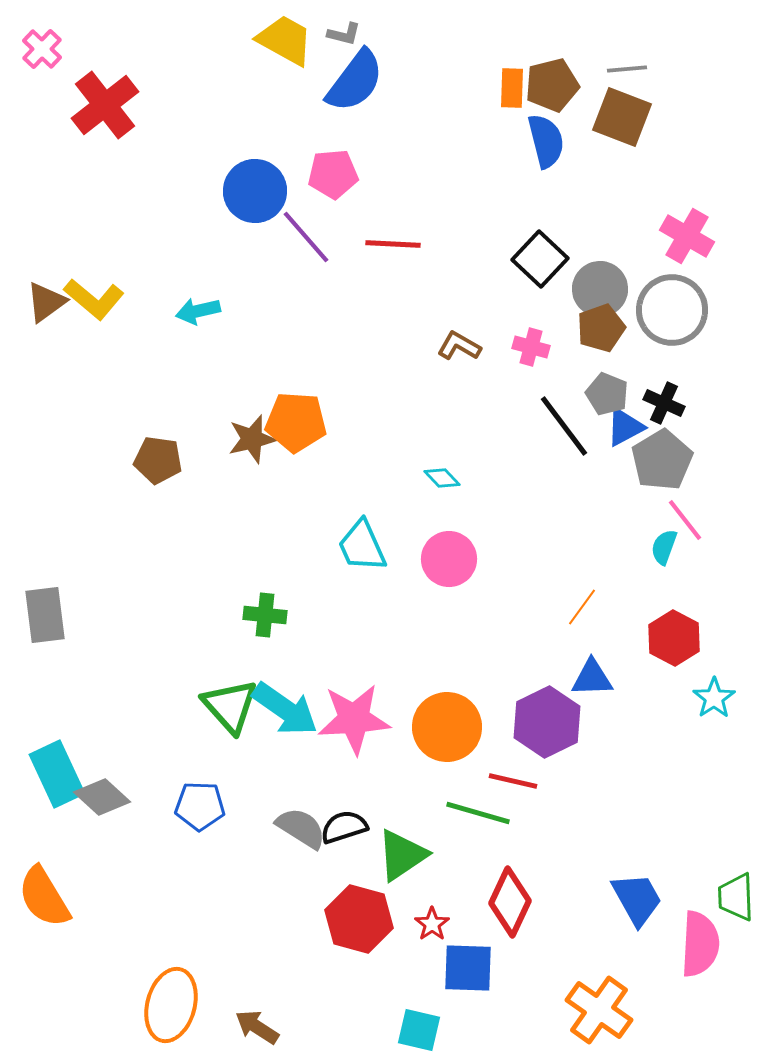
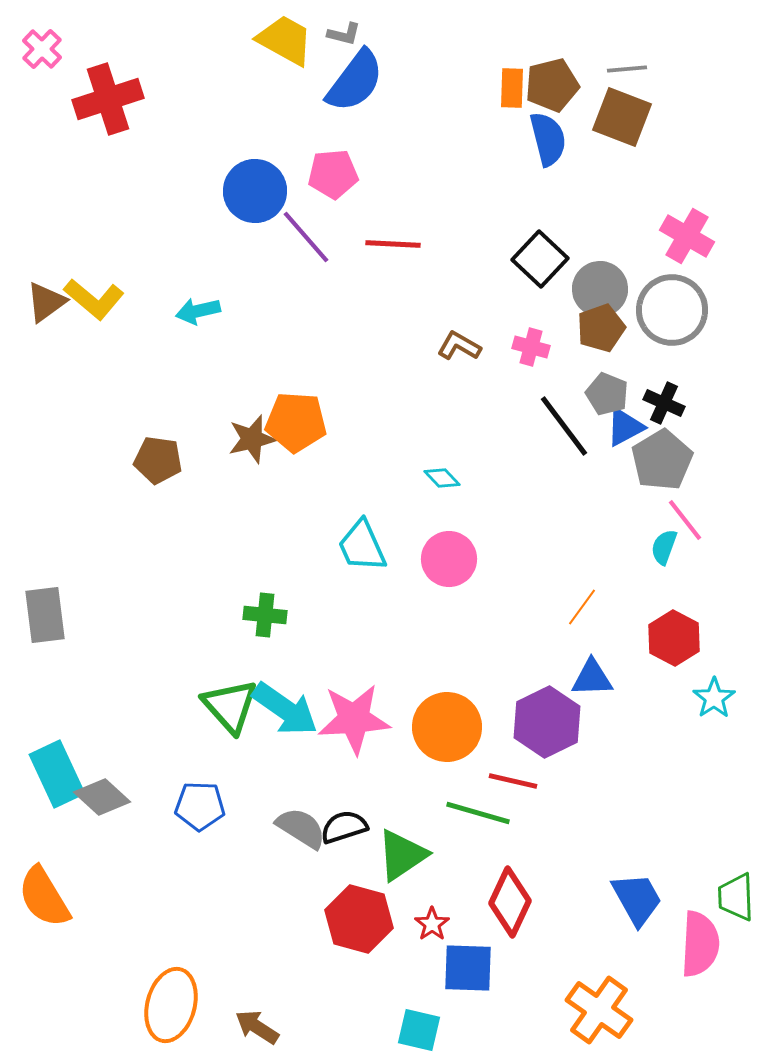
red cross at (105, 105): moved 3 px right, 6 px up; rotated 20 degrees clockwise
blue semicircle at (546, 141): moved 2 px right, 2 px up
